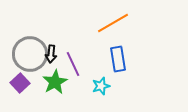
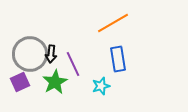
purple square: moved 1 px up; rotated 18 degrees clockwise
